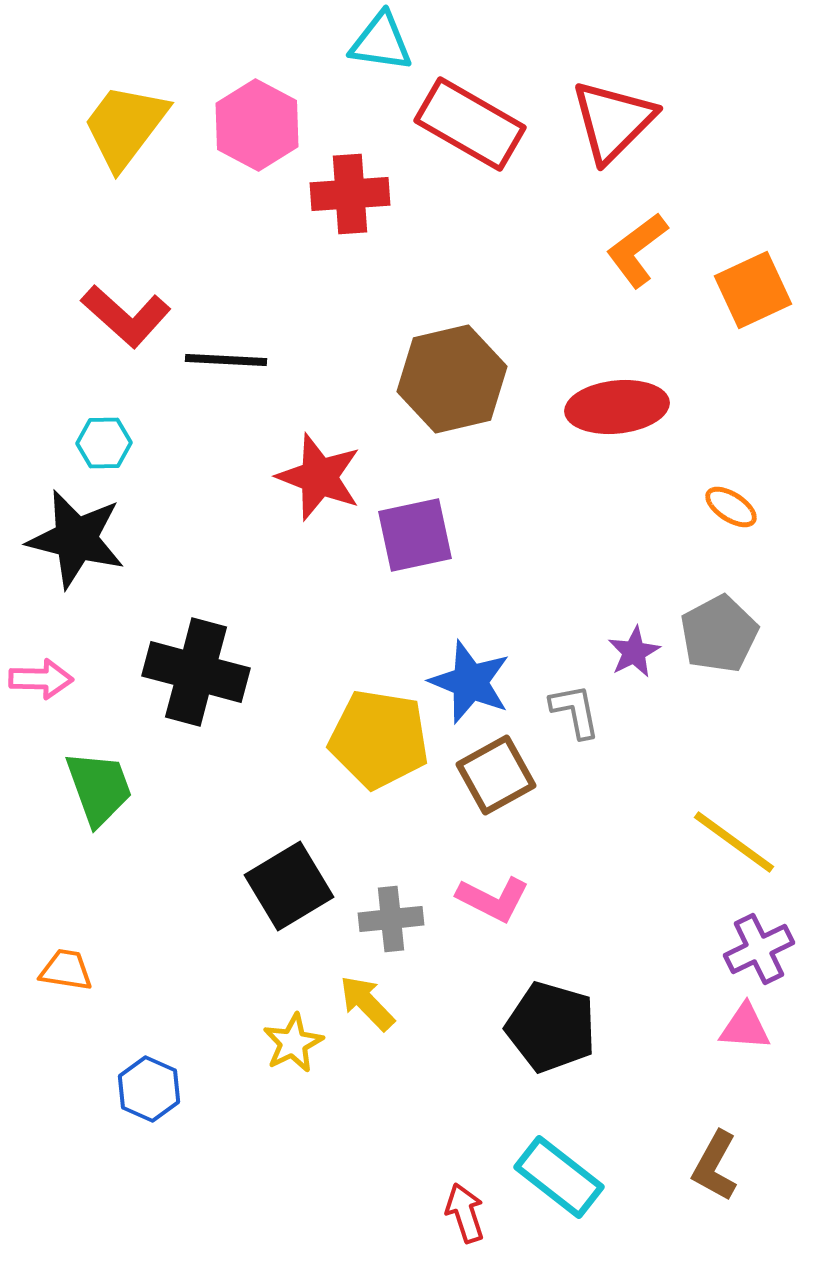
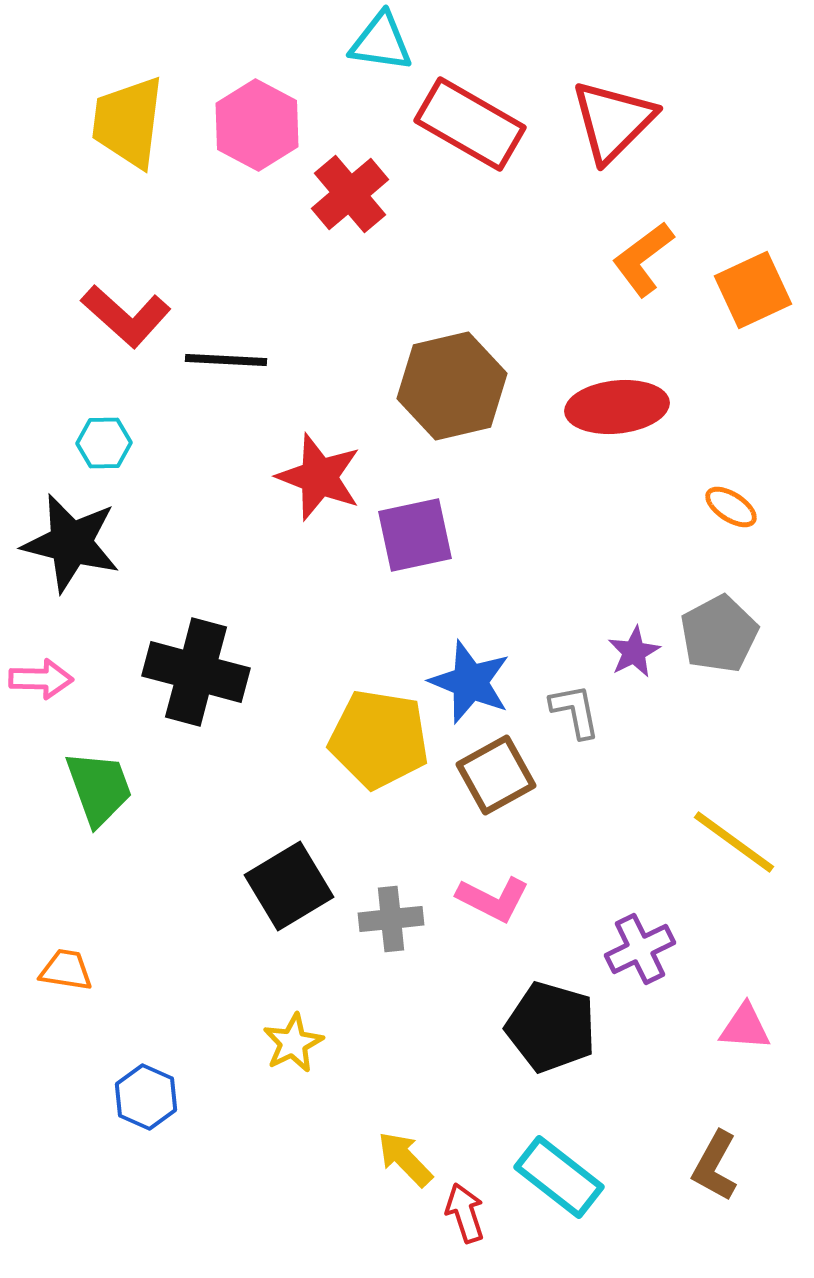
yellow trapezoid: moved 3 px right, 4 px up; rotated 30 degrees counterclockwise
red cross: rotated 36 degrees counterclockwise
orange L-shape: moved 6 px right, 9 px down
brown hexagon: moved 7 px down
black star: moved 5 px left, 4 px down
purple cross: moved 119 px left
yellow arrow: moved 38 px right, 156 px down
blue hexagon: moved 3 px left, 8 px down
